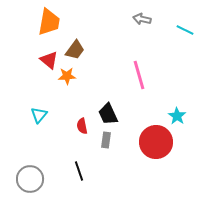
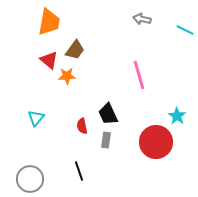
cyan triangle: moved 3 px left, 3 px down
